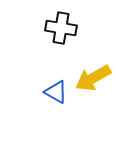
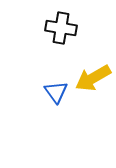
blue triangle: rotated 25 degrees clockwise
